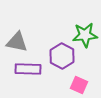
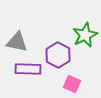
green star: rotated 20 degrees counterclockwise
purple hexagon: moved 4 px left, 1 px up
pink square: moved 7 px left, 1 px up
